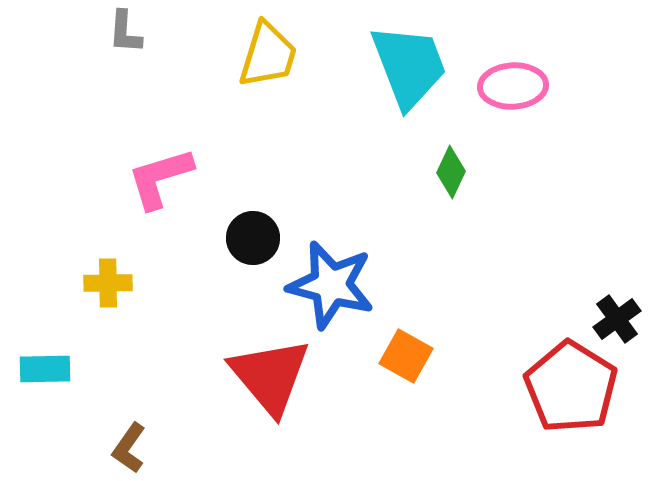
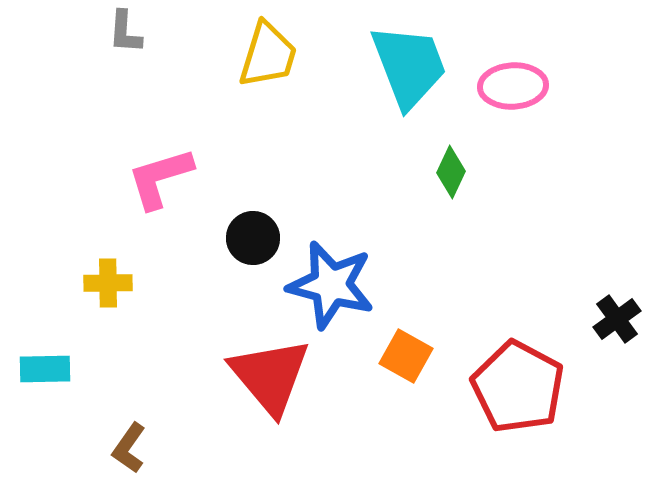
red pentagon: moved 53 px left; rotated 4 degrees counterclockwise
